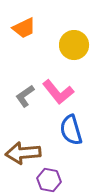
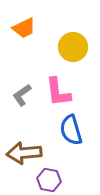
yellow circle: moved 1 px left, 2 px down
pink L-shape: rotated 32 degrees clockwise
gray L-shape: moved 3 px left, 1 px up
brown arrow: moved 1 px right
